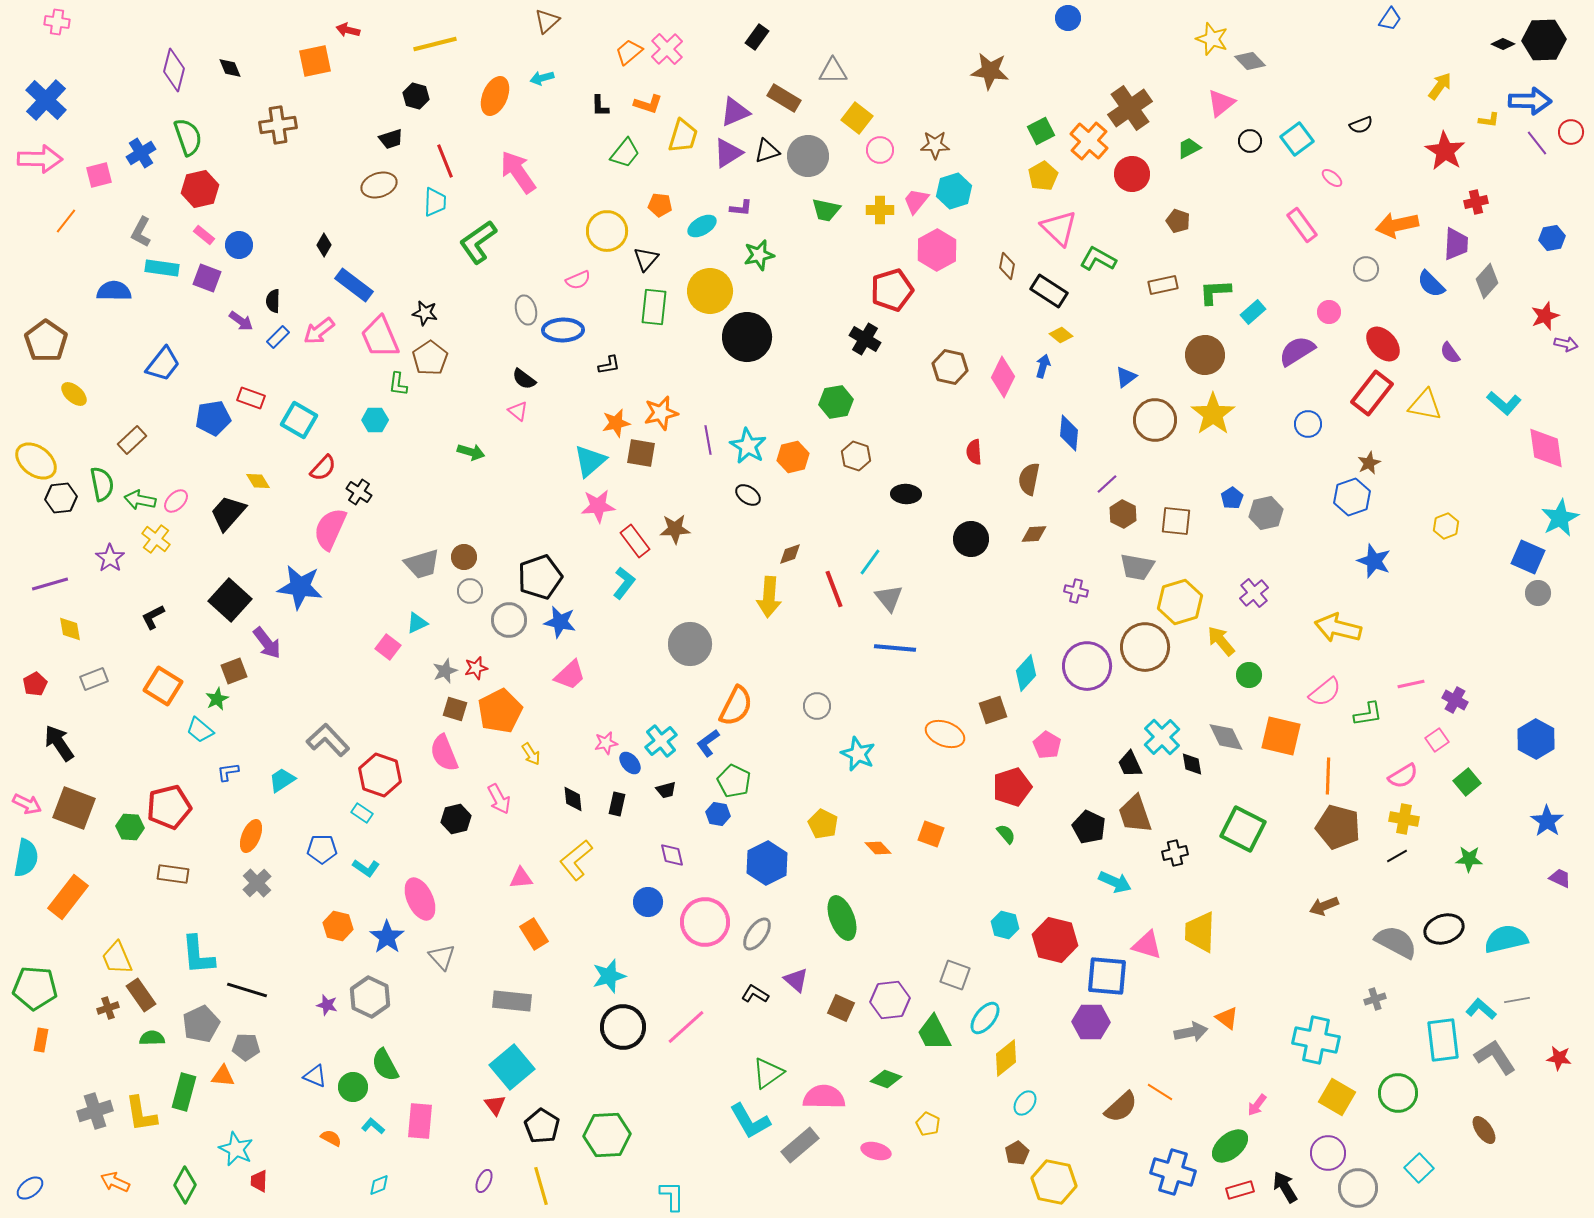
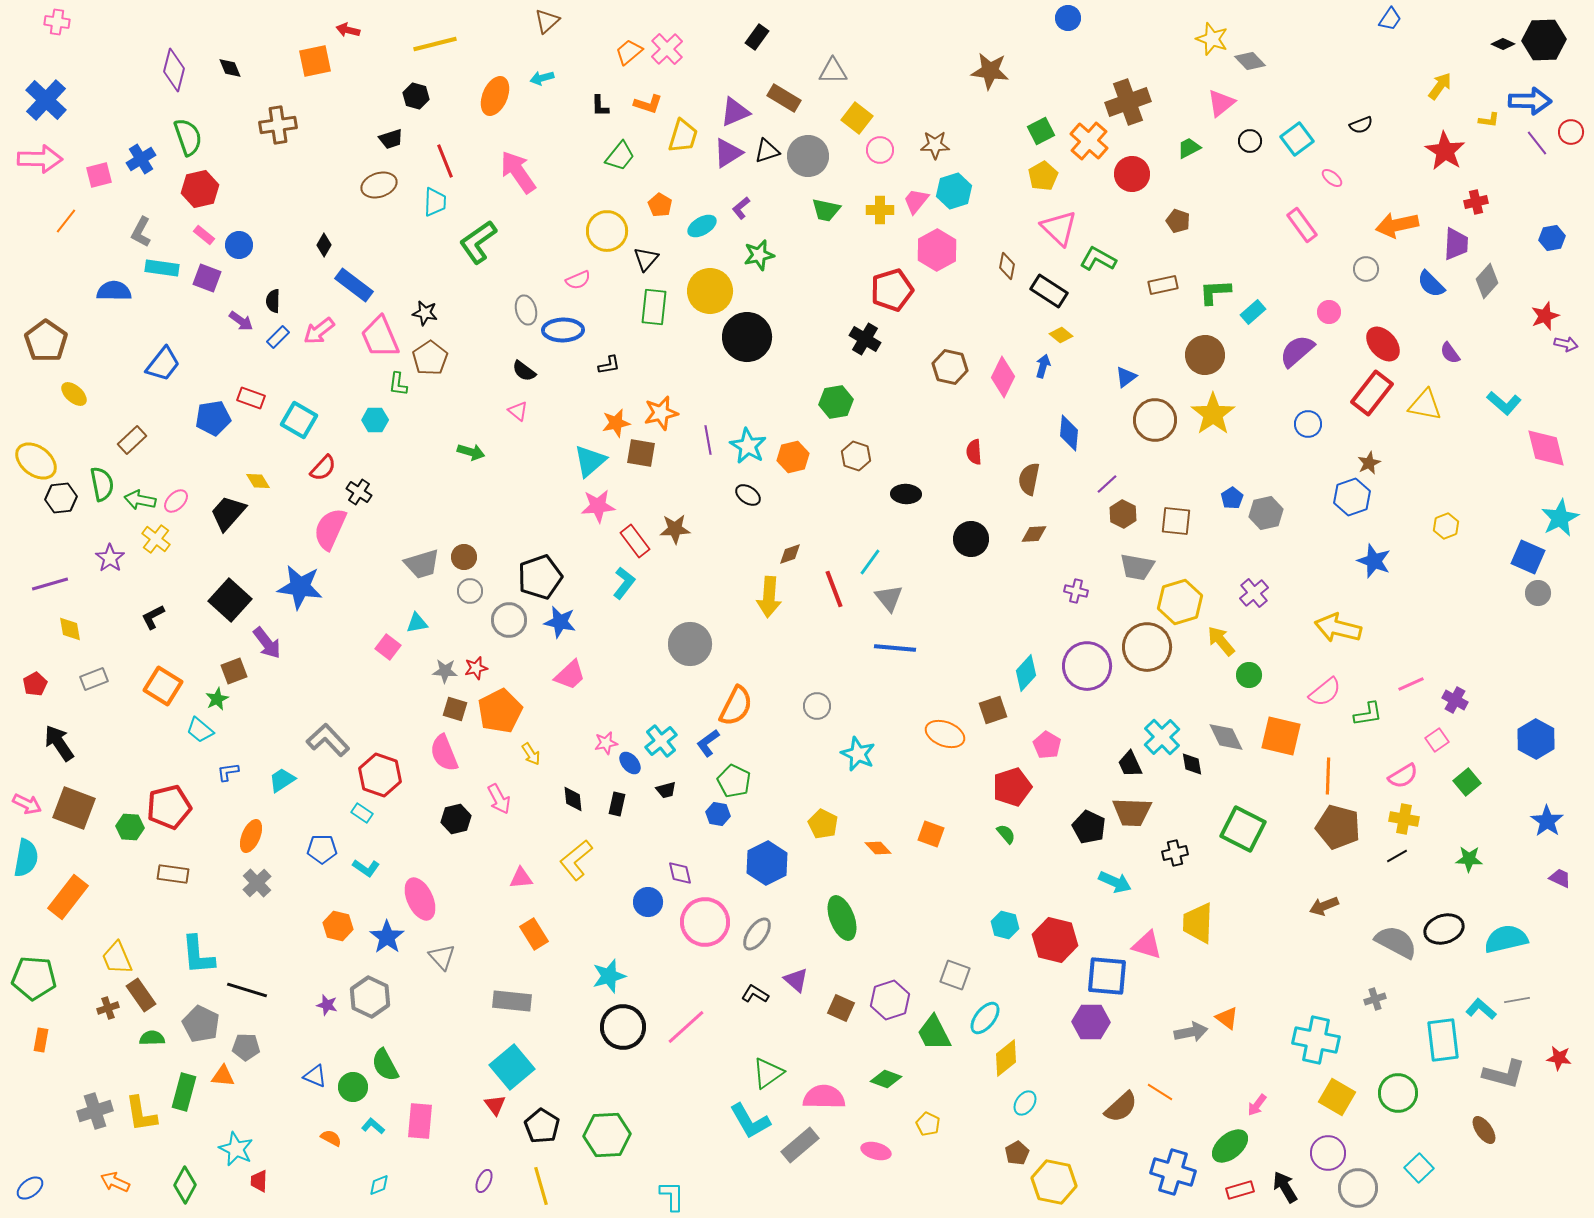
brown cross at (1130, 108): moved 2 px left, 6 px up; rotated 15 degrees clockwise
blue cross at (141, 153): moved 6 px down
green trapezoid at (625, 153): moved 5 px left, 3 px down
orange pentagon at (660, 205): rotated 25 degrees clockwise
purple L-shape at (741, 208): rotated 135 degrees clockwise
purple semicircle at (1297, 351): rotated 9 degrees counterclockwise
black semicircle at (524, 379): moved 8 px up
pink diamond at (1546, 448): rotated 6 degrees counterclockwise
cyan triangle at (417, 623): rotated 15 degrees clockwise
brown circle at (1145, 647): moved 2 px right
gray star at (445, 671): rotated 25 degrees clockwise
pink line at (1411, 684): rotated 12 degrees counterclockwise
brown trapezoid at (1135, 814): moved 3 px left, 2 px up; rotated 69 degrees counterclockwise
purple diamond at (672, 855): moved 8 px right, 18 px down
yellow trapezoid at (1200, 932): moved 2 px left, 9 px up
green pentagon at (35, 988): moved 1 px left, 10 px up
purple hexagon at (890, 1000): rotated 12 degrees counterclockwise
gray pentagon at (201, 1024): rotated 21 degrees counterclockwise
gray L-shape at (1495, 1057): moved 9 px right, 17 px down; rotated 138 degrees clockwise
